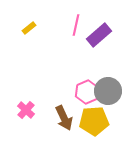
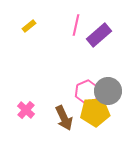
yellow rectangle: moved 2 px up
yellow pentagon: moved 1 px right, 9 px up
